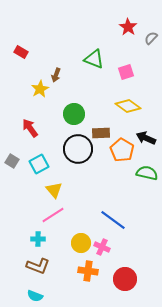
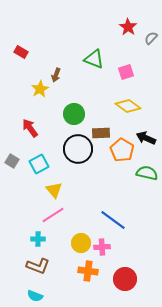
pink cross: rotated 28 degrees counterclockwise
